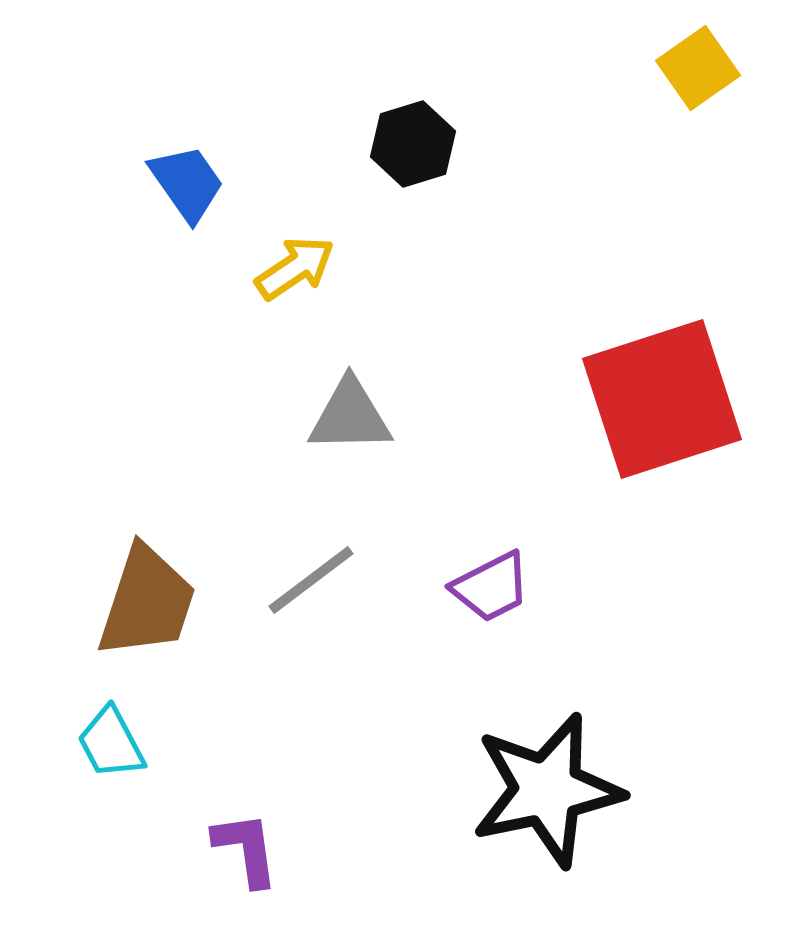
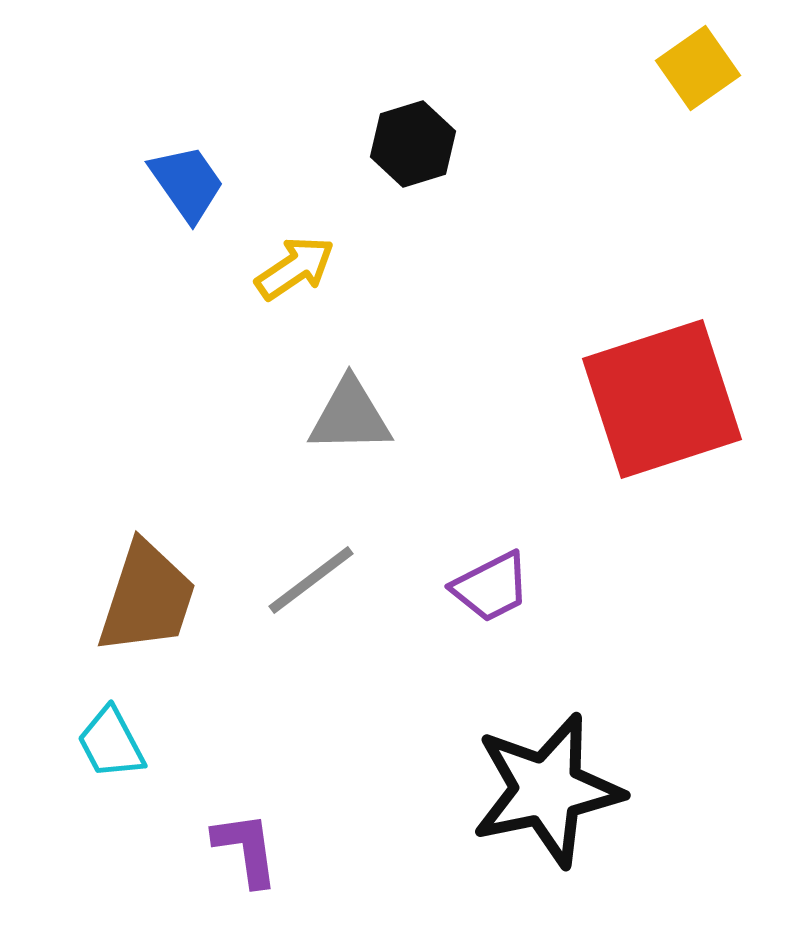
brown trapezoid: moved 4 px up
